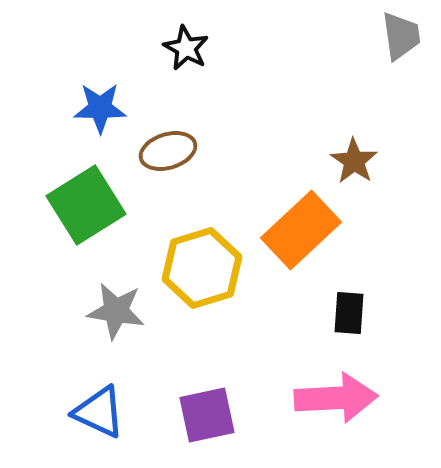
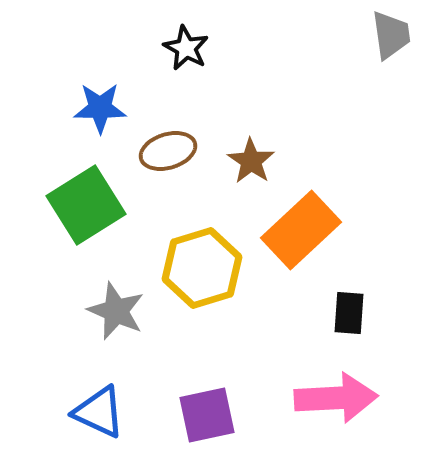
gray trapezoid: moved 10 px left, 1 px up
brown star: moved 103 px left
gray star: rotated 14 degrees clockwise
